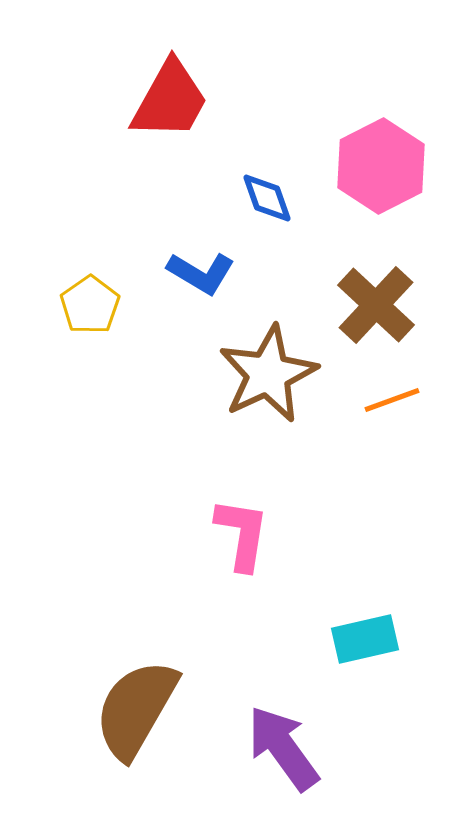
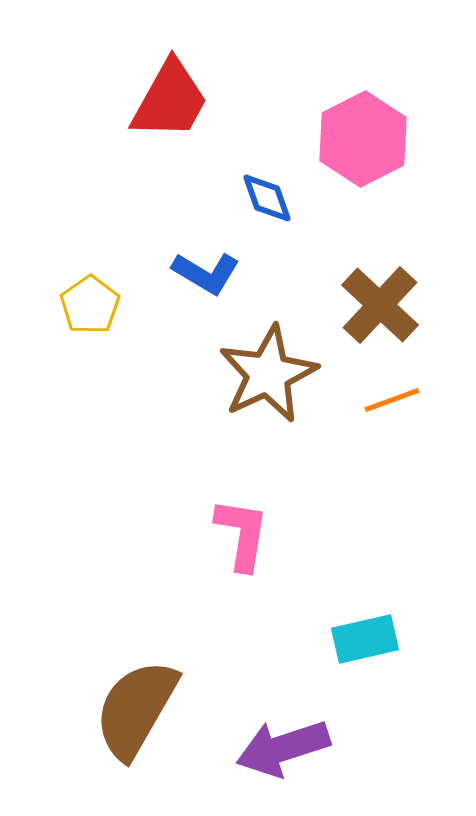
pink hexagon: moved 18 px left, 27 px up
blue L-shape: moved 5 px right
brown cross: moved 4 px right
purple arrow: rotated 72 degrees counterclockwise
